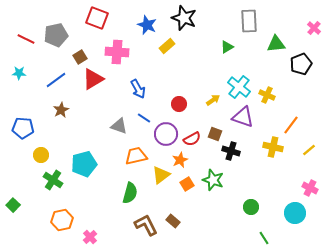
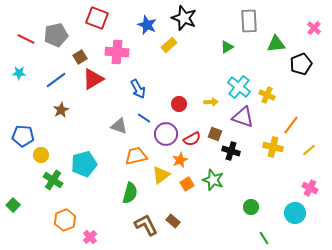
yellow rectangle at (167, 46): moved 2 px right, 1 px up
yellow arrow at (213, 100): moved 2 px left, 2 px down; rotated 32 degrees clockwise
blue pentagon at (23, 128): moved 8 px down
orange hexagon at (62, 220): moved 3 px right; rotated 10 degrees counterclockwise
